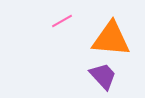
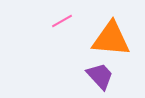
purple trapezoid: moved 3 px left
